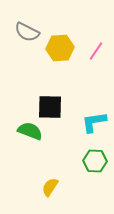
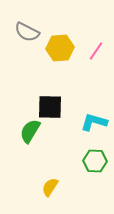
cyan L-shape: rotated 24 degrees clockwise
green semicircle: rotated 80 degrees counterclockwise
